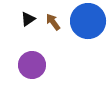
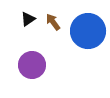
blue circle: moved 10 px down
